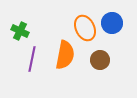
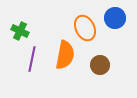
blue circle: moved 3 px right, 5 px up
brown circle: moved 5 px down
